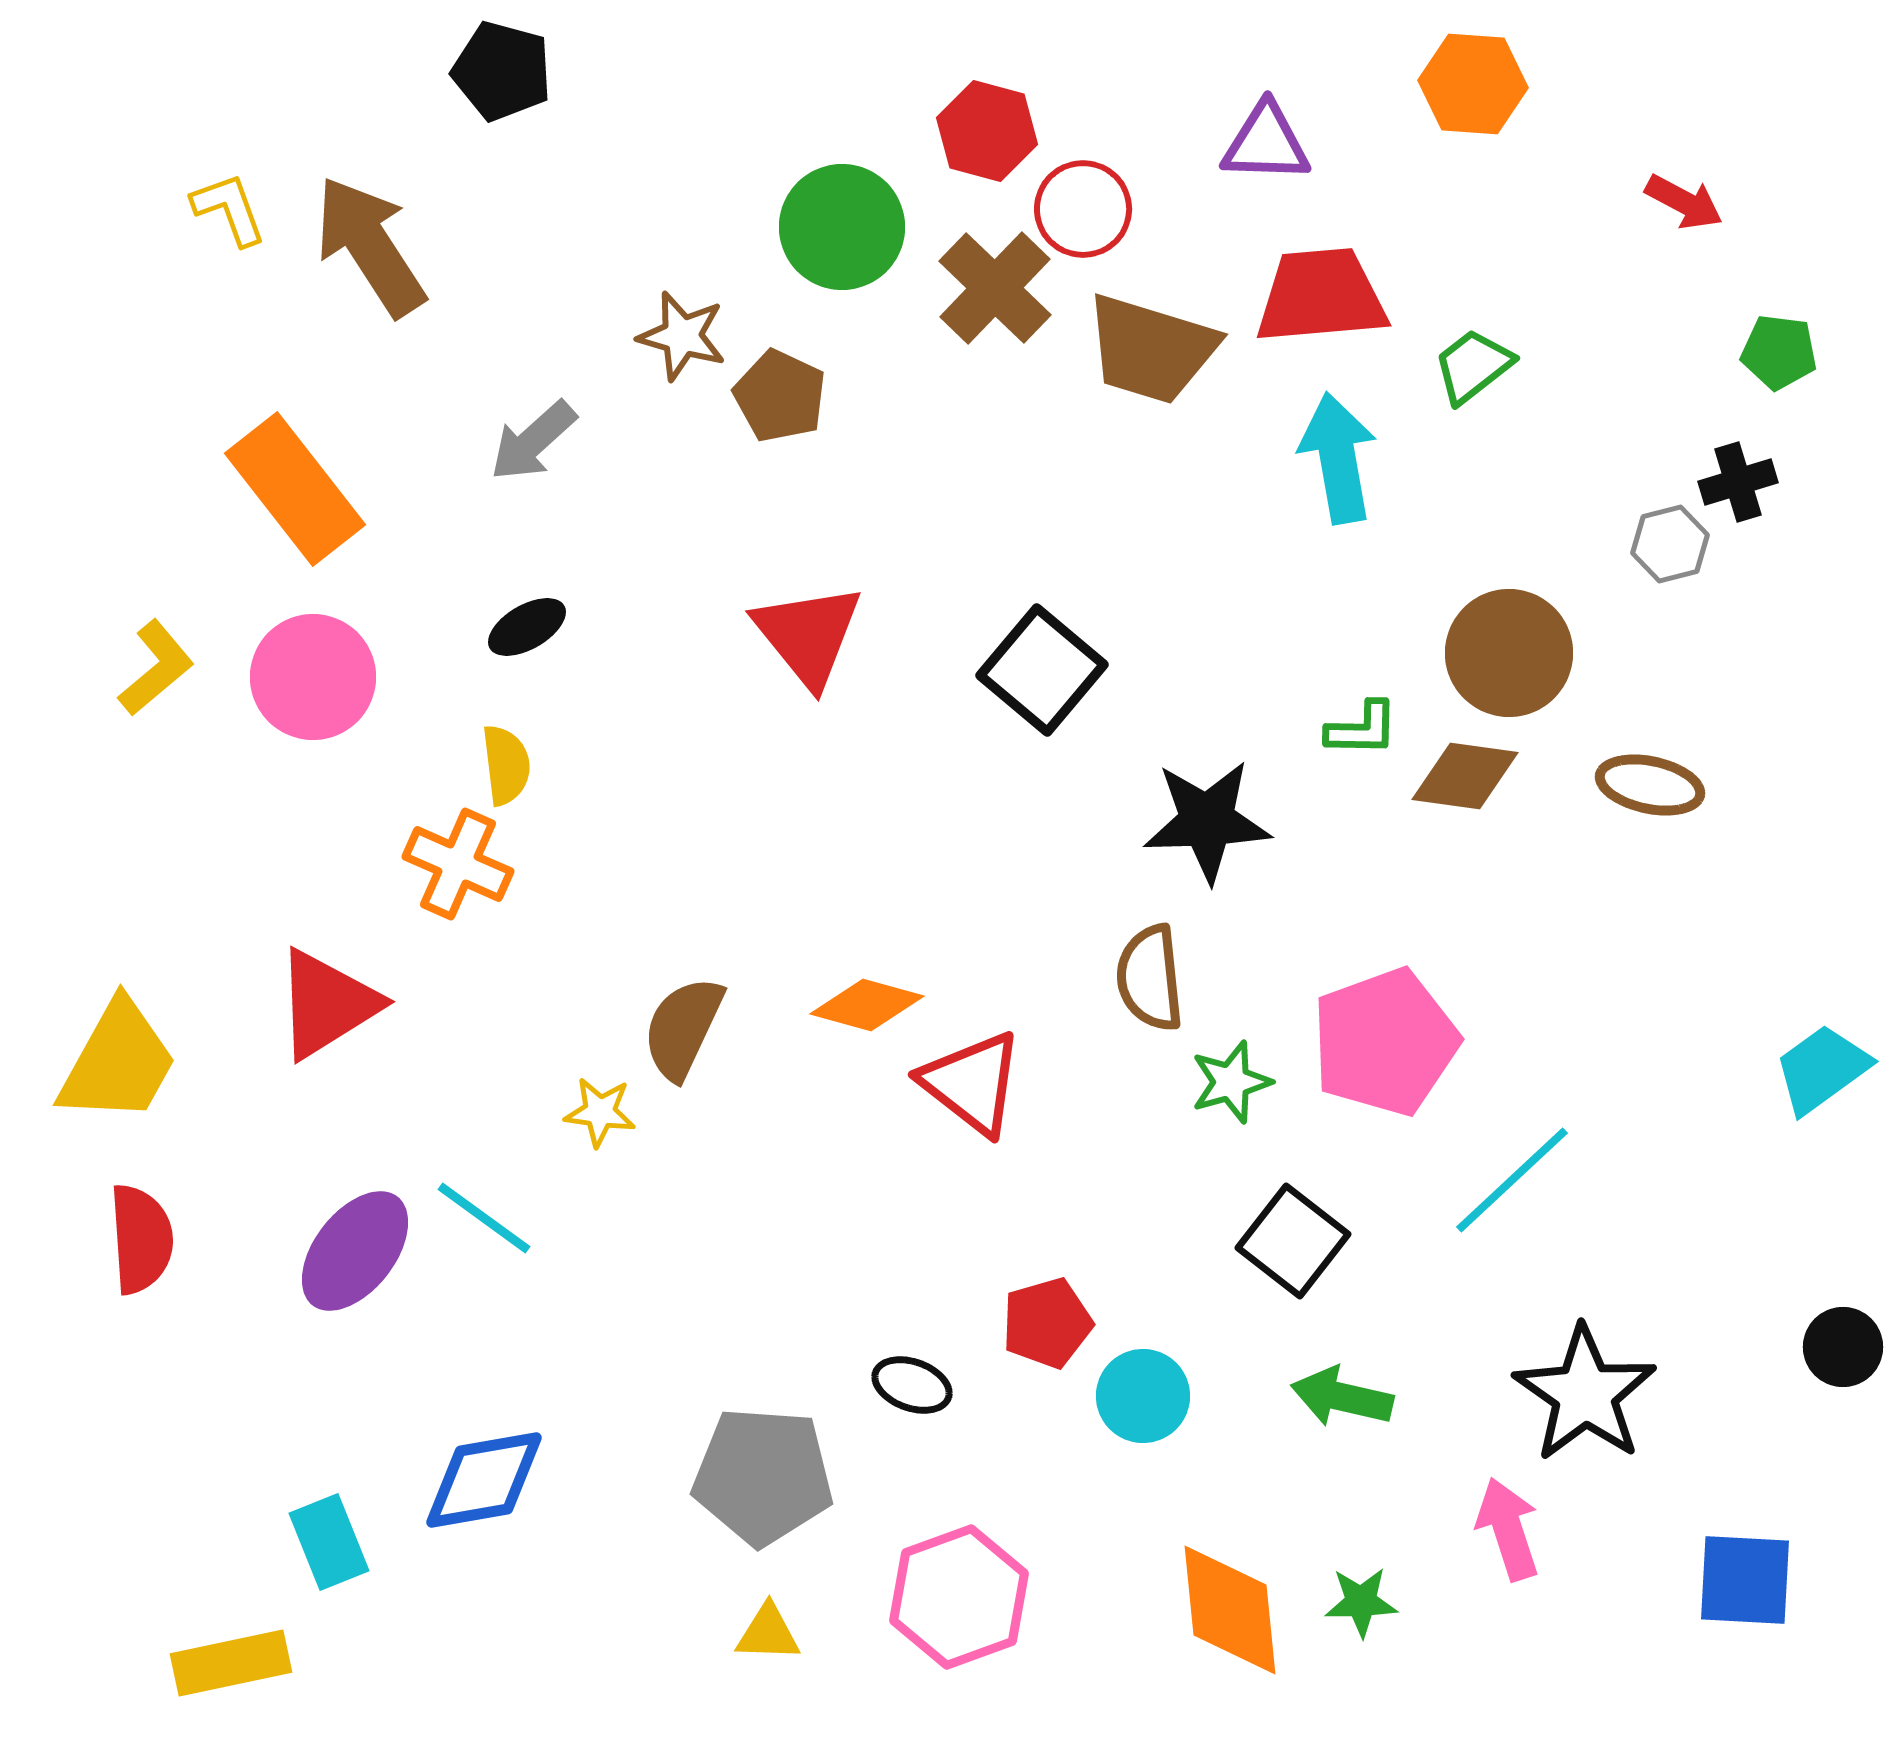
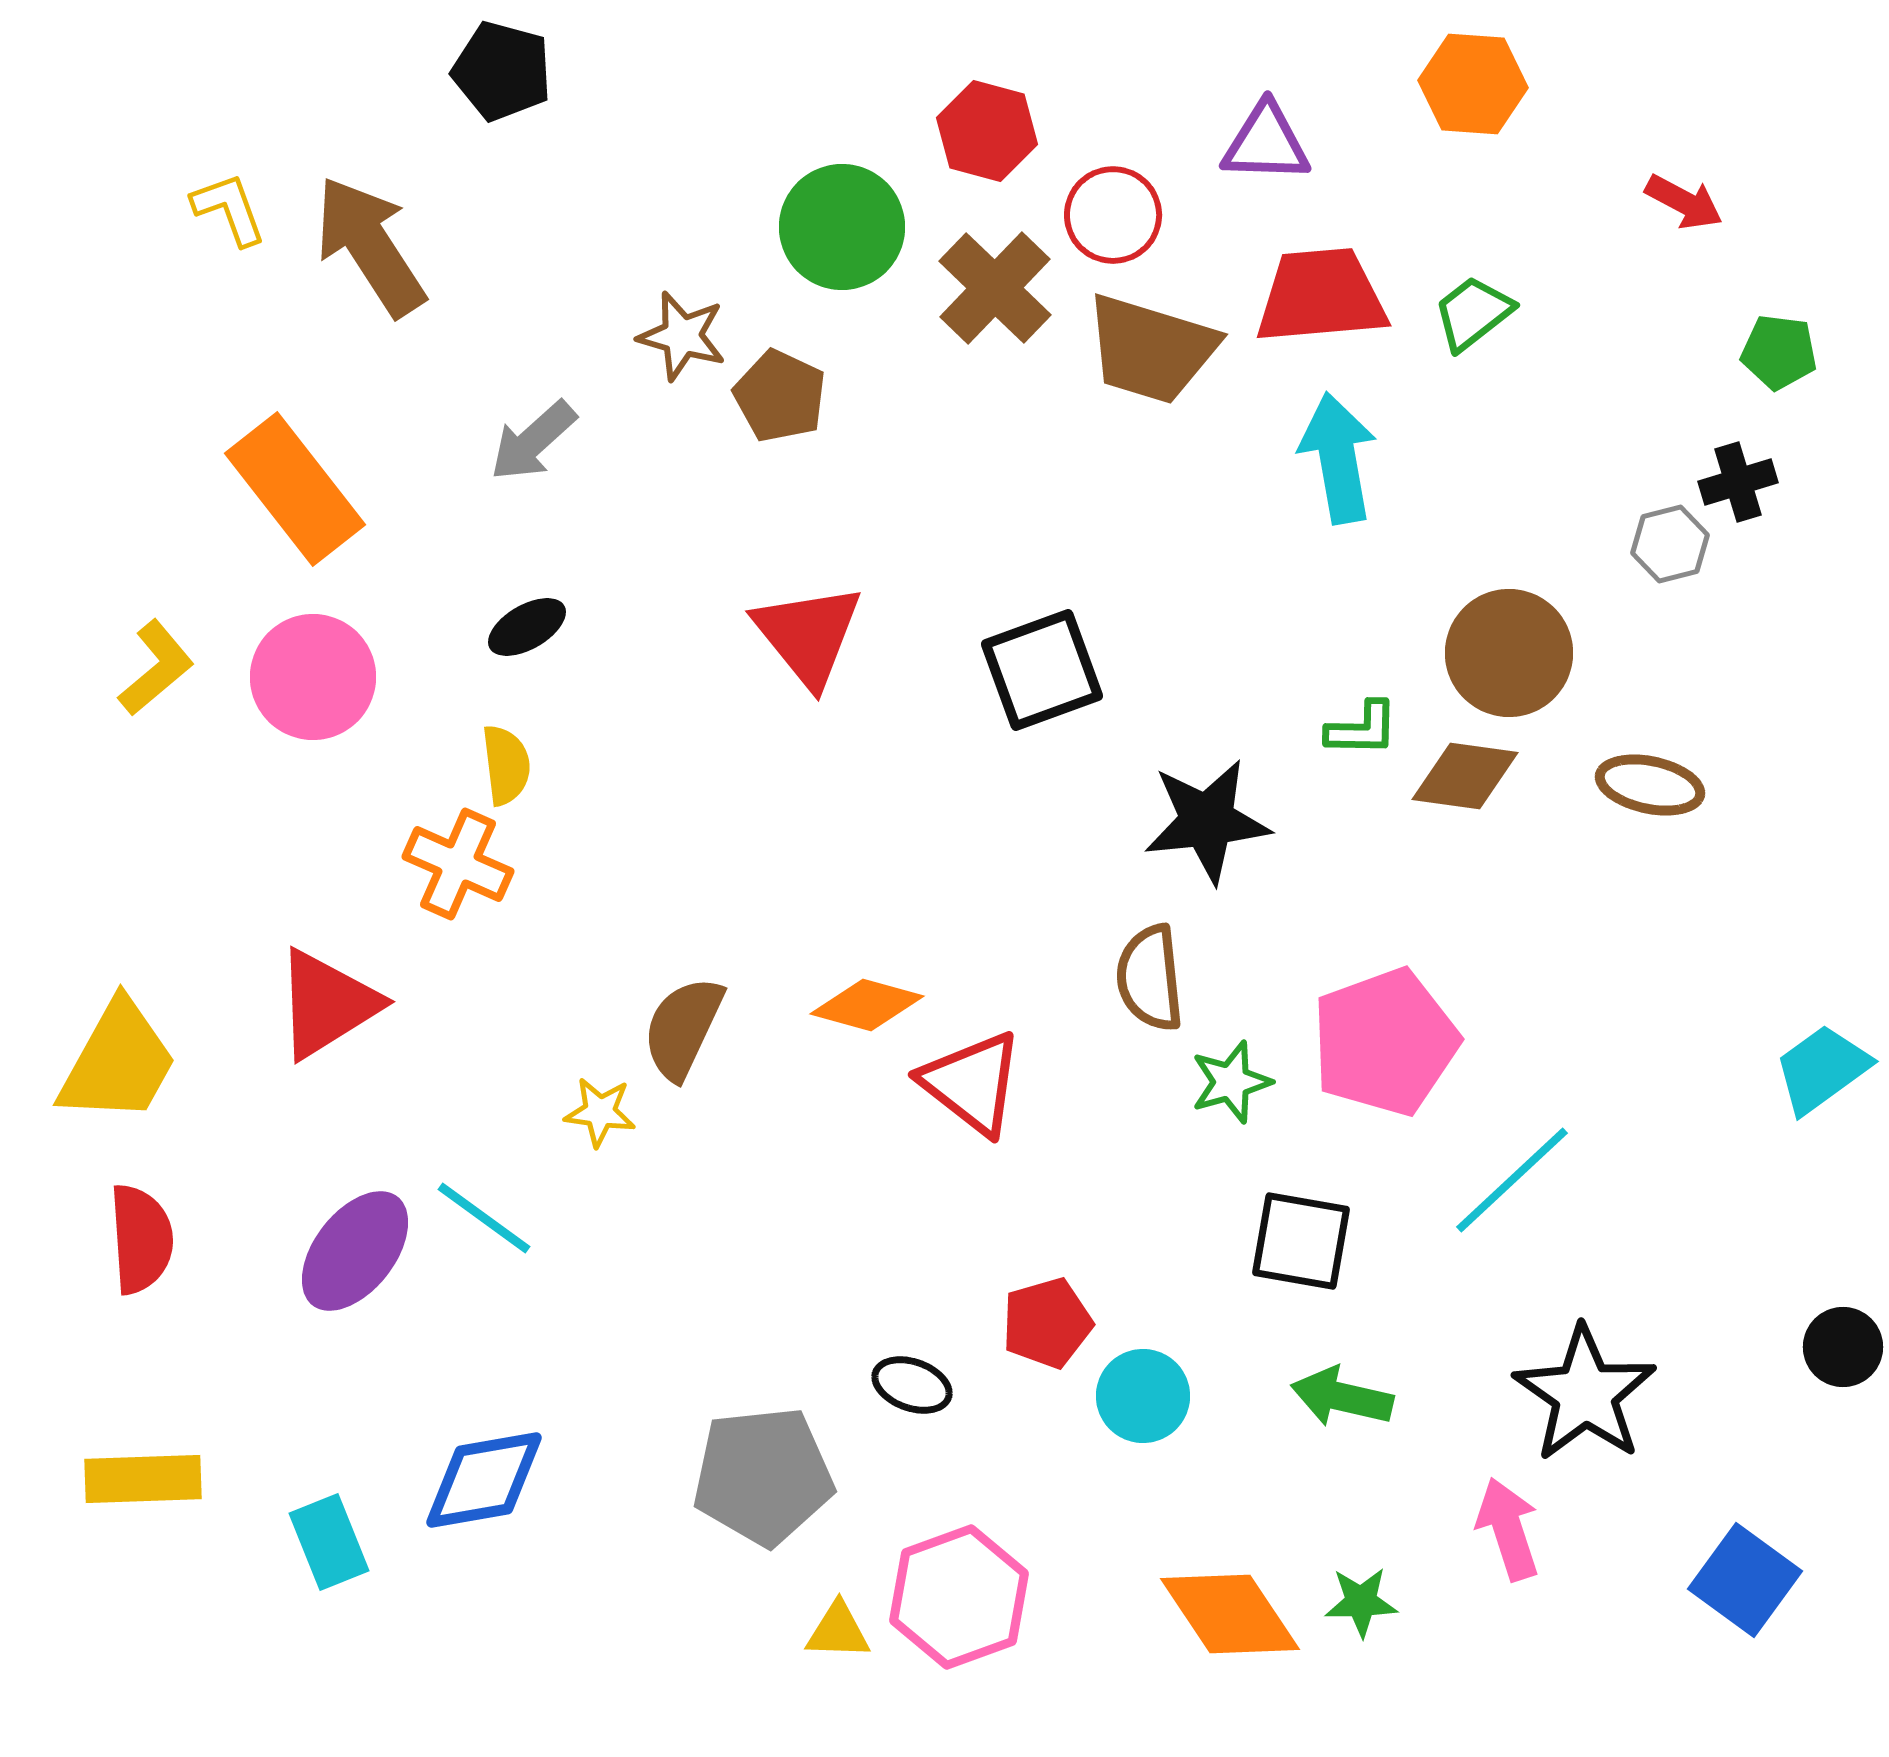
red circle at (1083, 209): moved 30 px right, 6 px down
green trapezoid at (1473, 366): moved 53 px up
black square at (1042, 670): rotated 30 degrees clockwise
black star at (1207, 821): rotated 4 degrees counterclockwise
black square at (1293, 1241): moved 8 px right; rotated 28 degrees counterclockwise
gray pentagon at (763, 1476): rotated 10 degrees counterclockwise
blue square at (1745, 1580): rotated 33 degrees clockwise
orange diamond at (1230, 1610): moved 4 px down; rotated 28 degrees counterclockwise
yellow triangle at (768, 1633): moved 70 px right, 2 px up
yellow rectangle at (231, 1663): moved 88 px left, 184 px up; rotated 10 degrees clockwise
